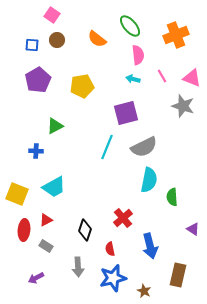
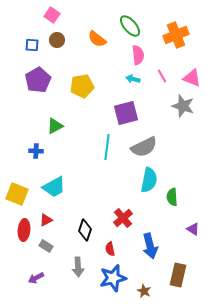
cyan line: rotated 15 degrees counterclockwise
